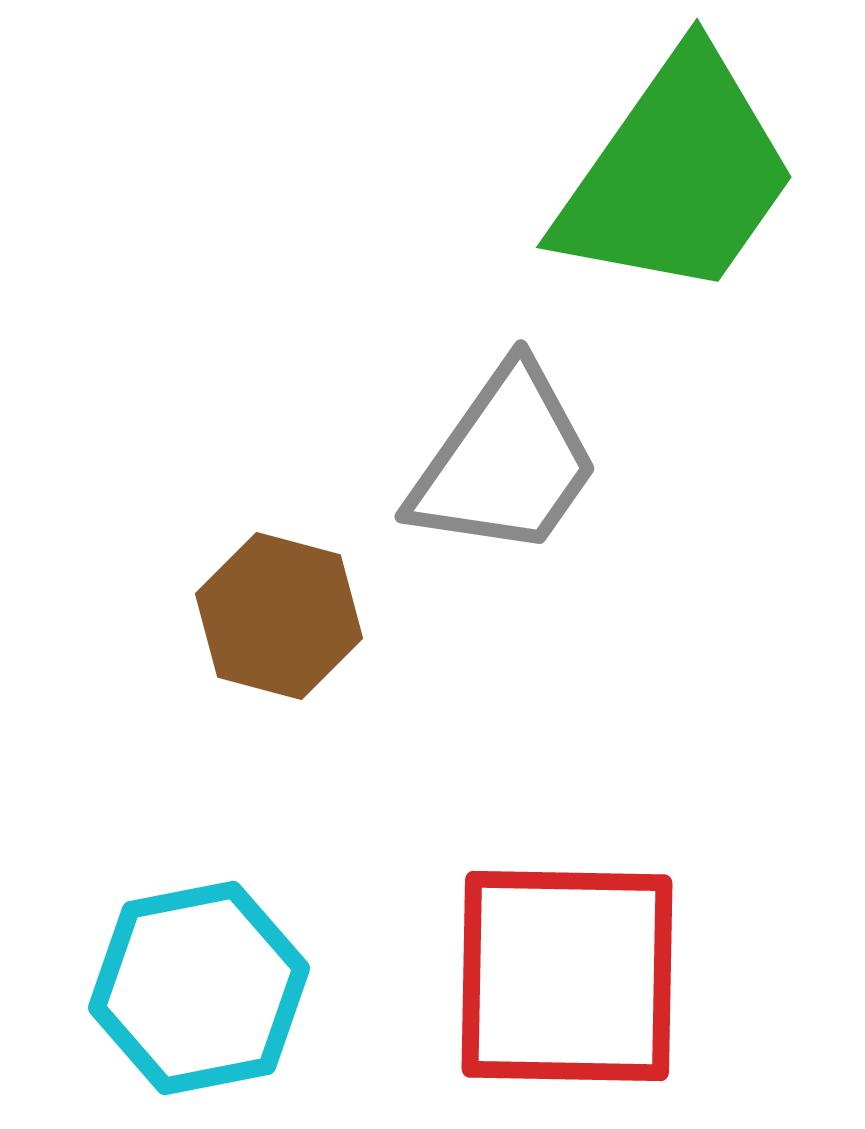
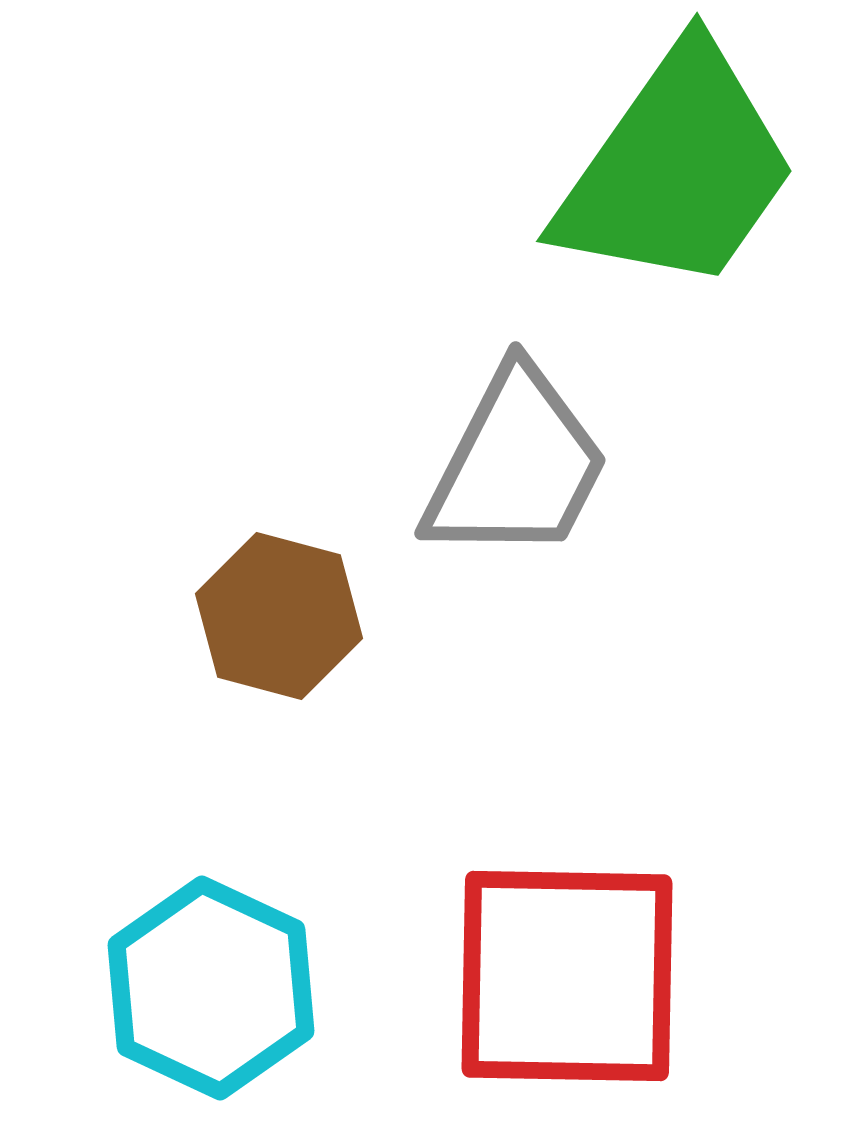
green trapezoid: moved 6 px up
gray trapezoid: moved 11 px right, 3 px down; rotated 8 degrees counterclockwise
cyan hexagon: moved 12 px right; rotated 24 degrees counterclockwise
